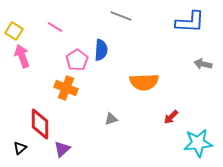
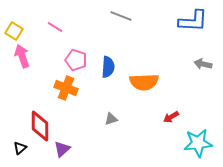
blue L-shape: moved 3 px right, 1 px up
blue semicircle: moved 7 px right, 17 px down
pink pentagon: moved 1 px left; rotated 20 degrees counterclockwise
red arrow: rotated 14 degrees clockwise
red diamond: moved 2 px down
